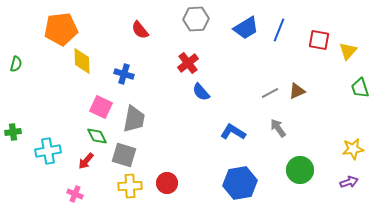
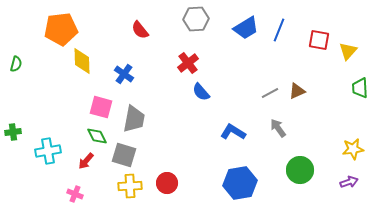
blue cross: rotated 18 degrees clockwise
green trapezoid: rotated 15 degrees clockwise
pink square: rotated 10 degrees counterclockwise
